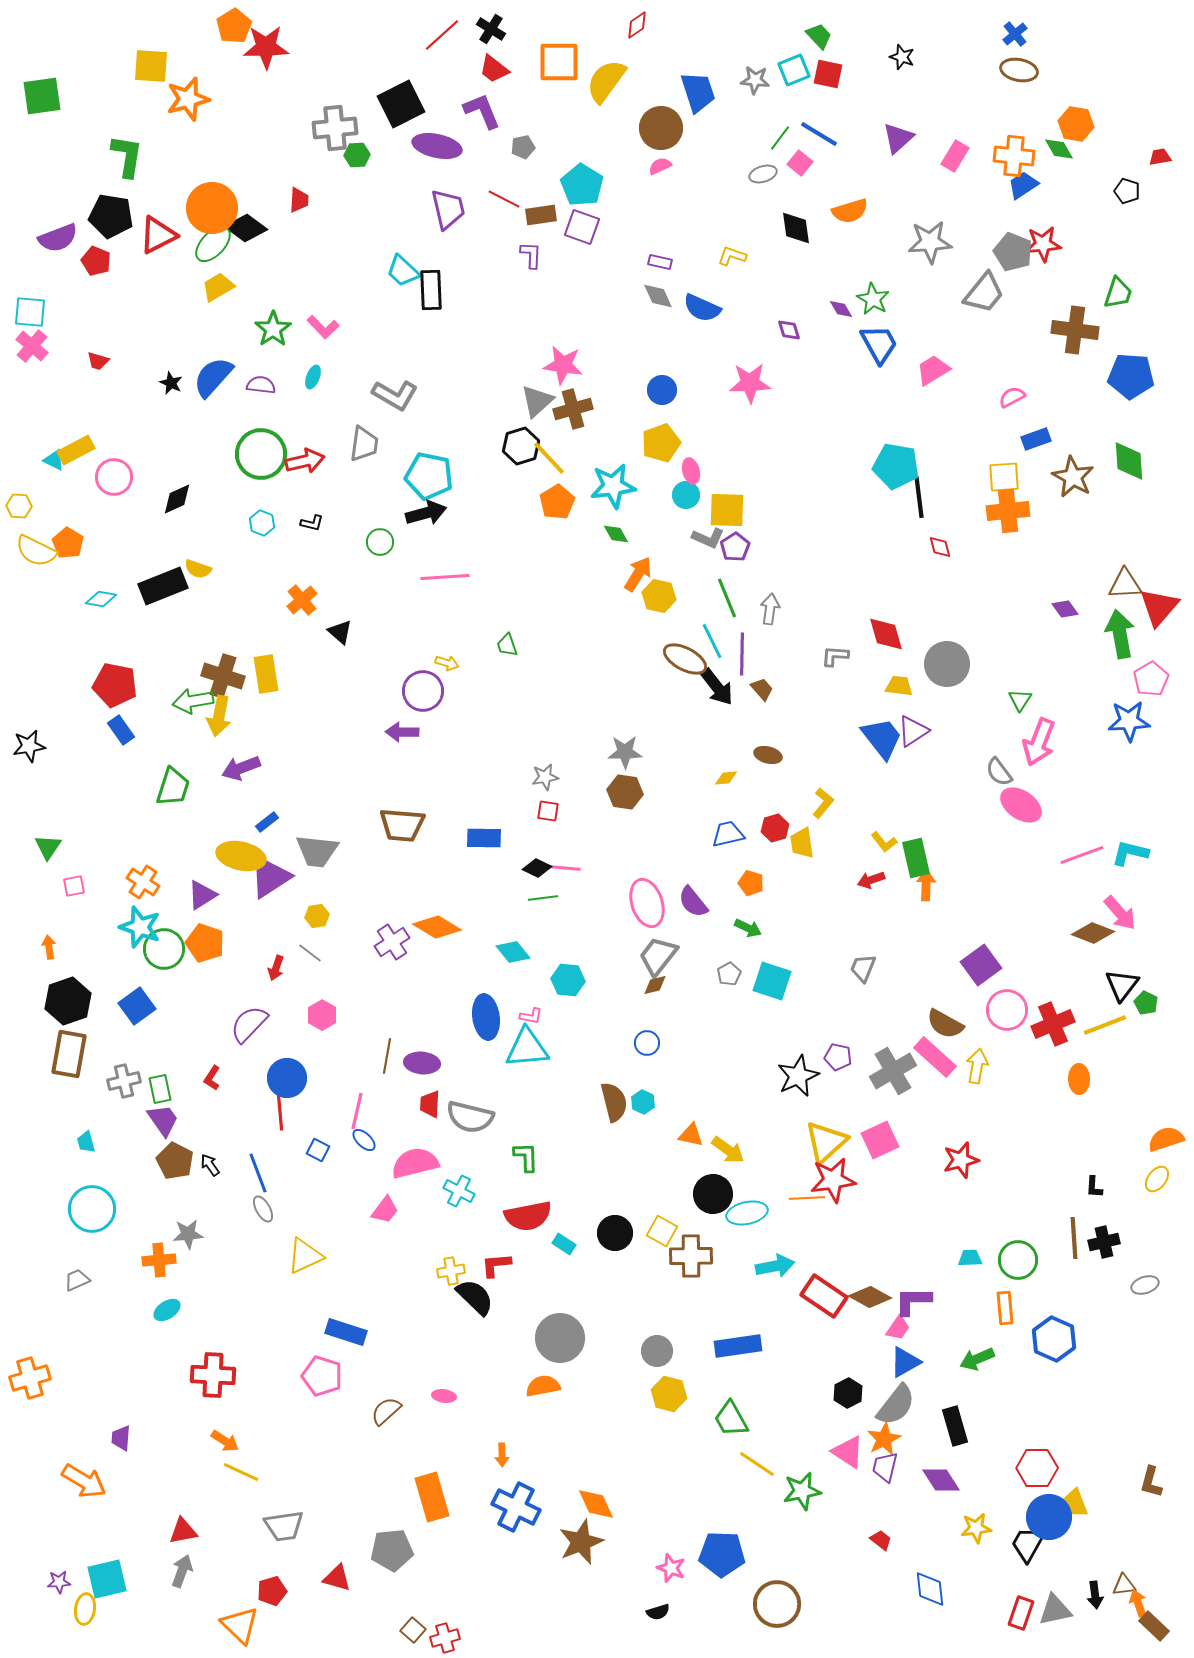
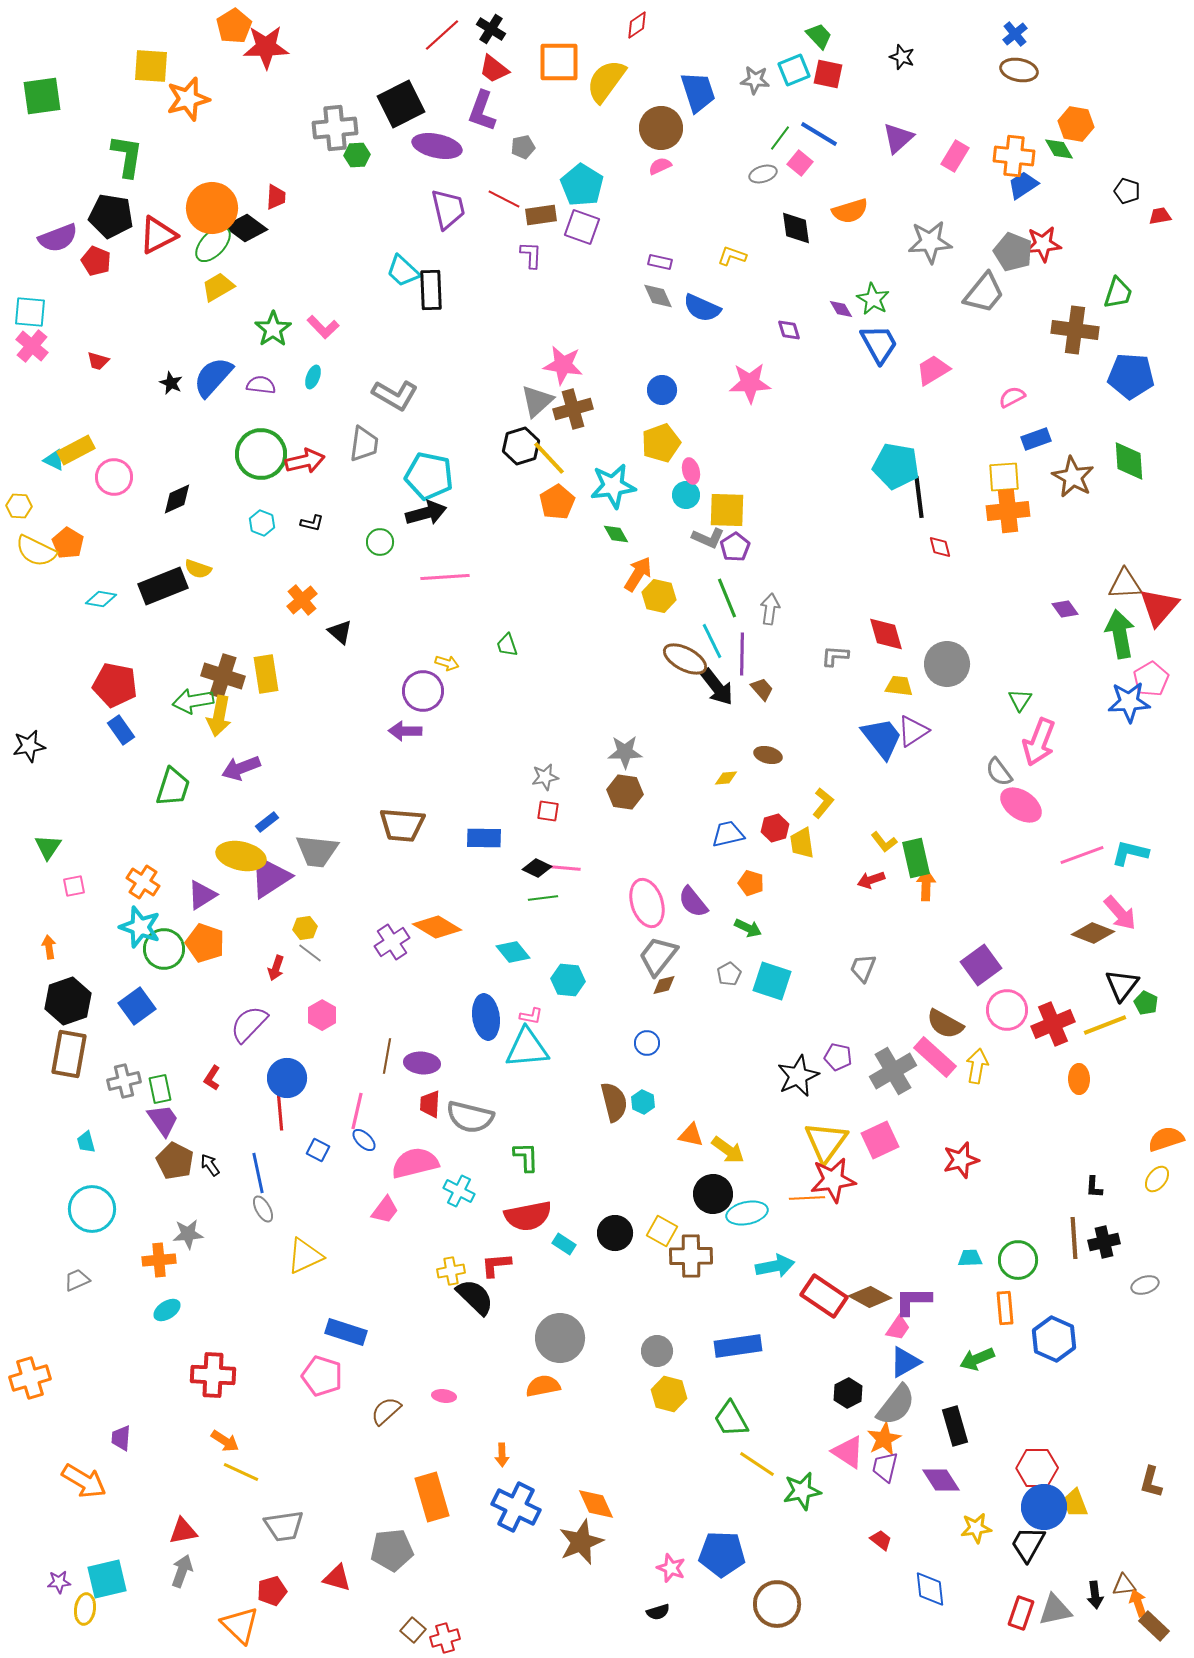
purple L-shape at (482, 111): rotated 138 degrees counterclockwise
red trapezoid at (1160, 157): moved 59 px down
red trapezoid at (299, 200): moved 23 px left, 3 px up
blue star at (1129, 721): moved 19 px up
purple arrow at (402, 732): moved 3 px right, 1 px up
yellow hexagon at (317, 916): moved 12 px left, 12 px down
brown diamond at (655, 985): moved 9 px right
yellow triangle at (826, 1142): rotated 12 degrees counterclockwise
blue line at (258, 1173): rotated 9 degrees clockwise
blue circle at (1049, 1517): moved 5 px left, 10 px up
